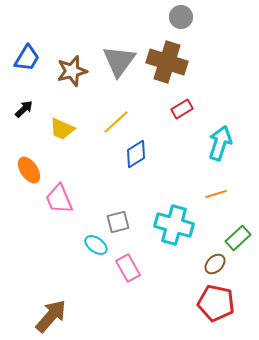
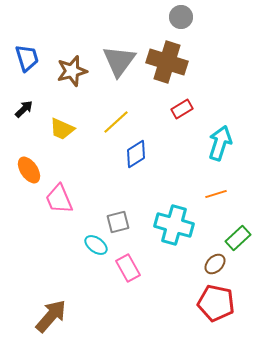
blue trapezoid: rotated 48 degrees counterclockwise
